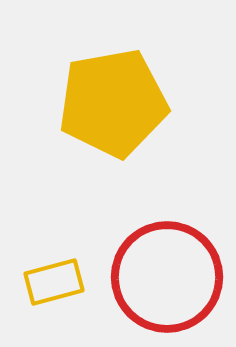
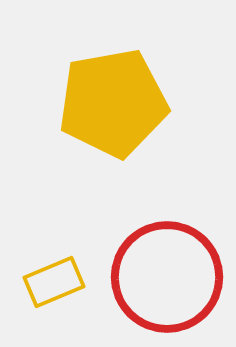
yellow rectangle: rotated 8 degrees counterclockwise
